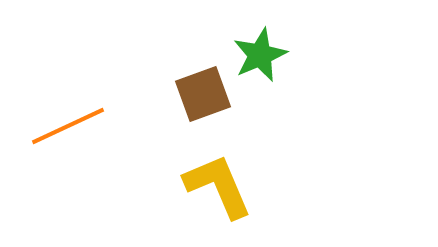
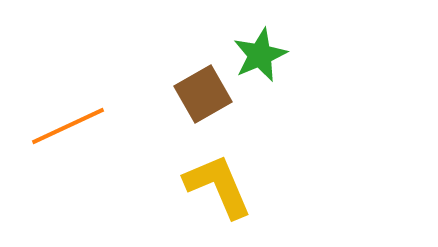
brown square: rotated 10 degrees counterclockwise
